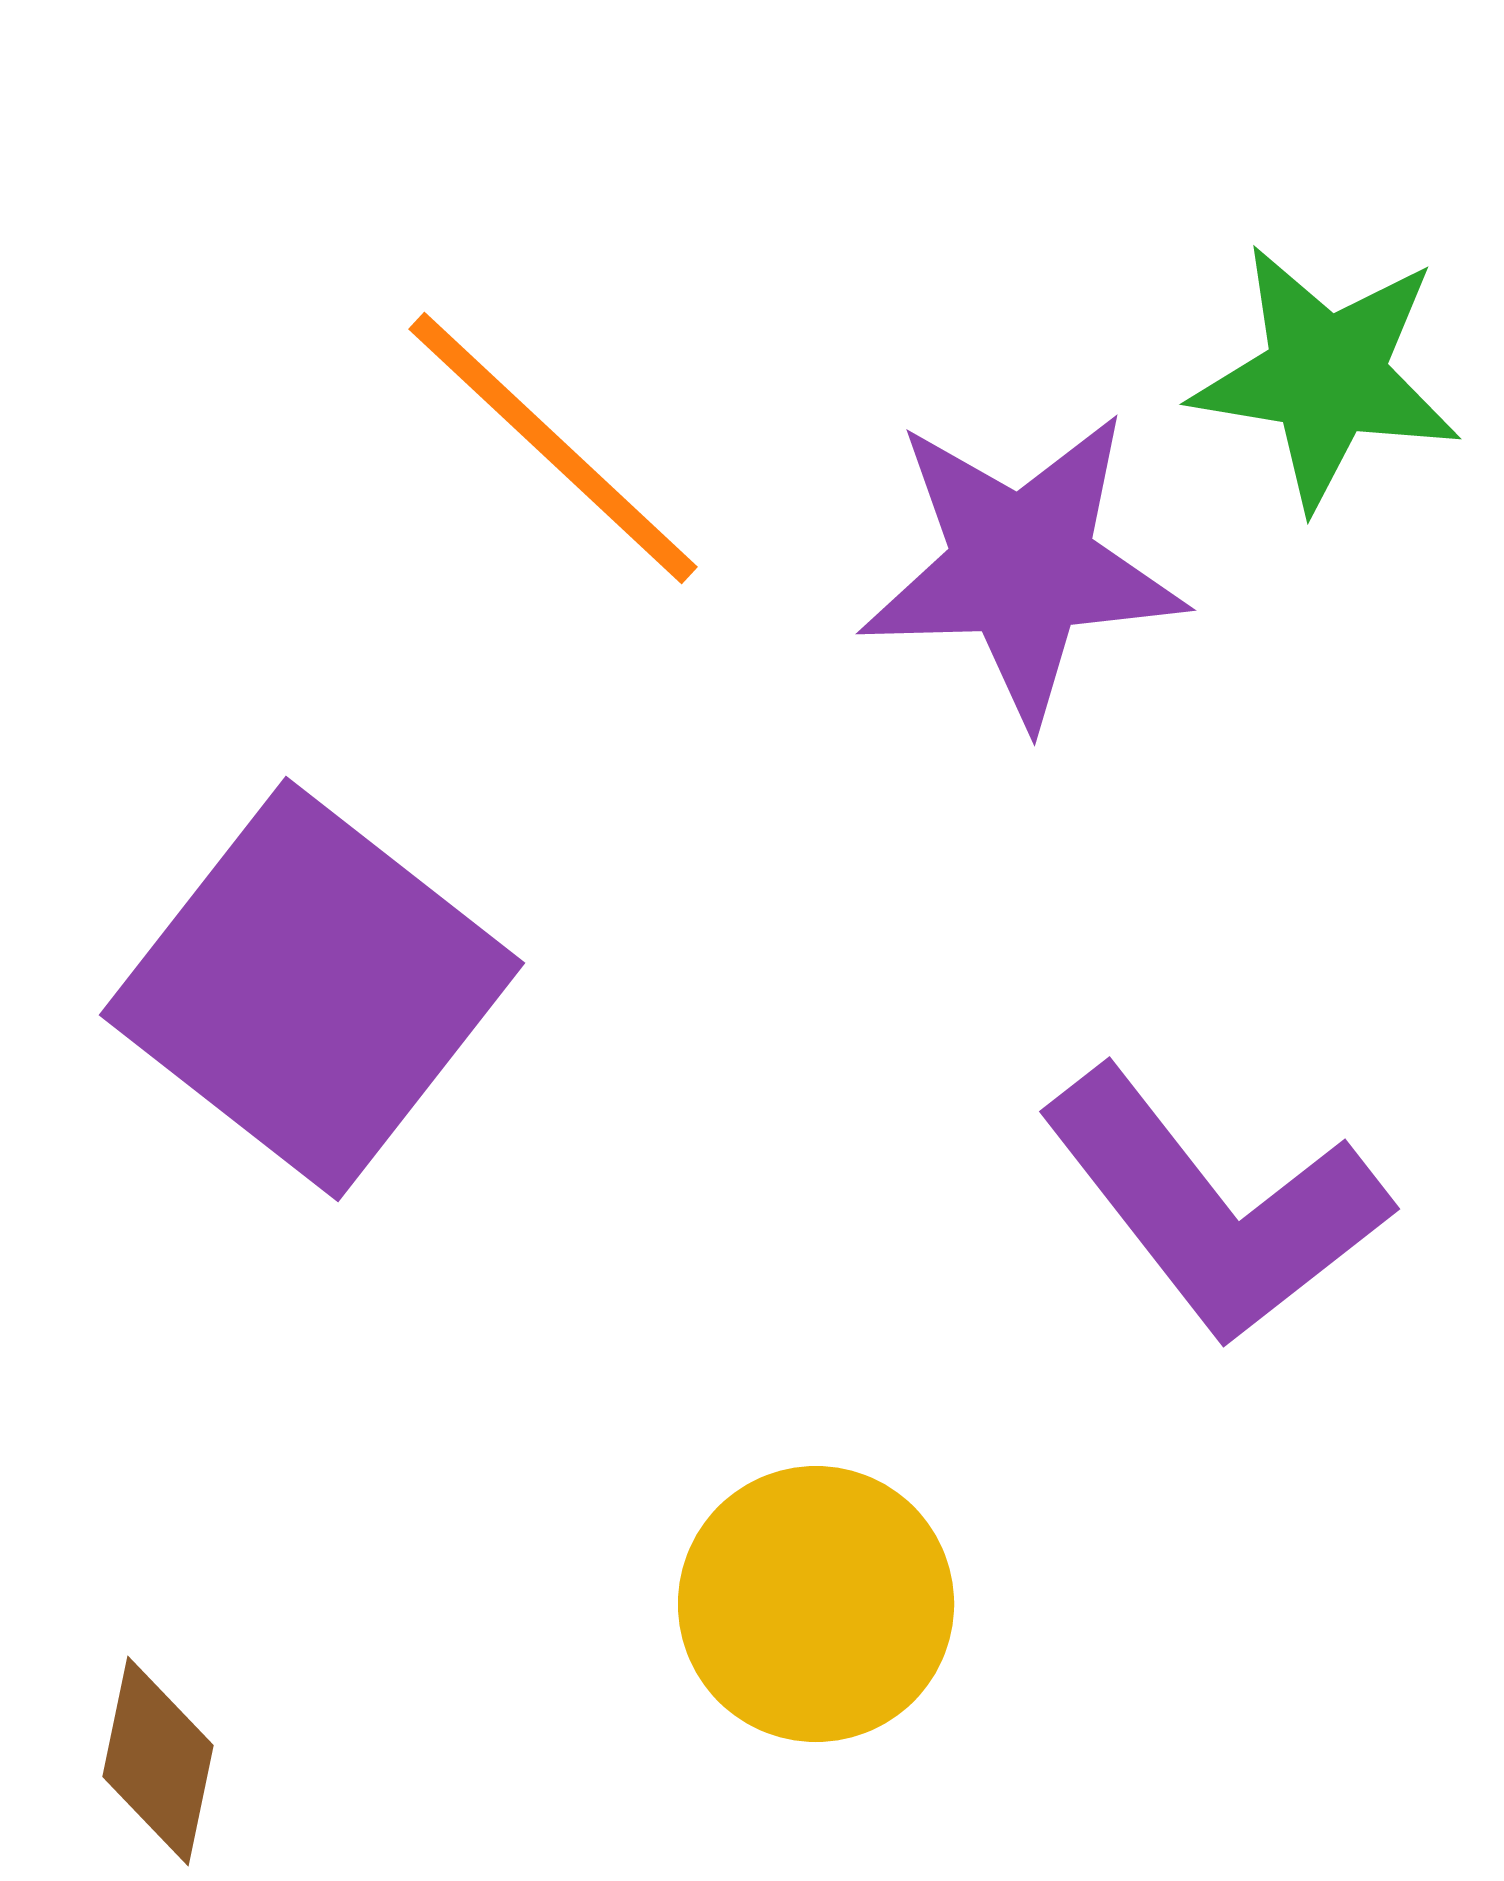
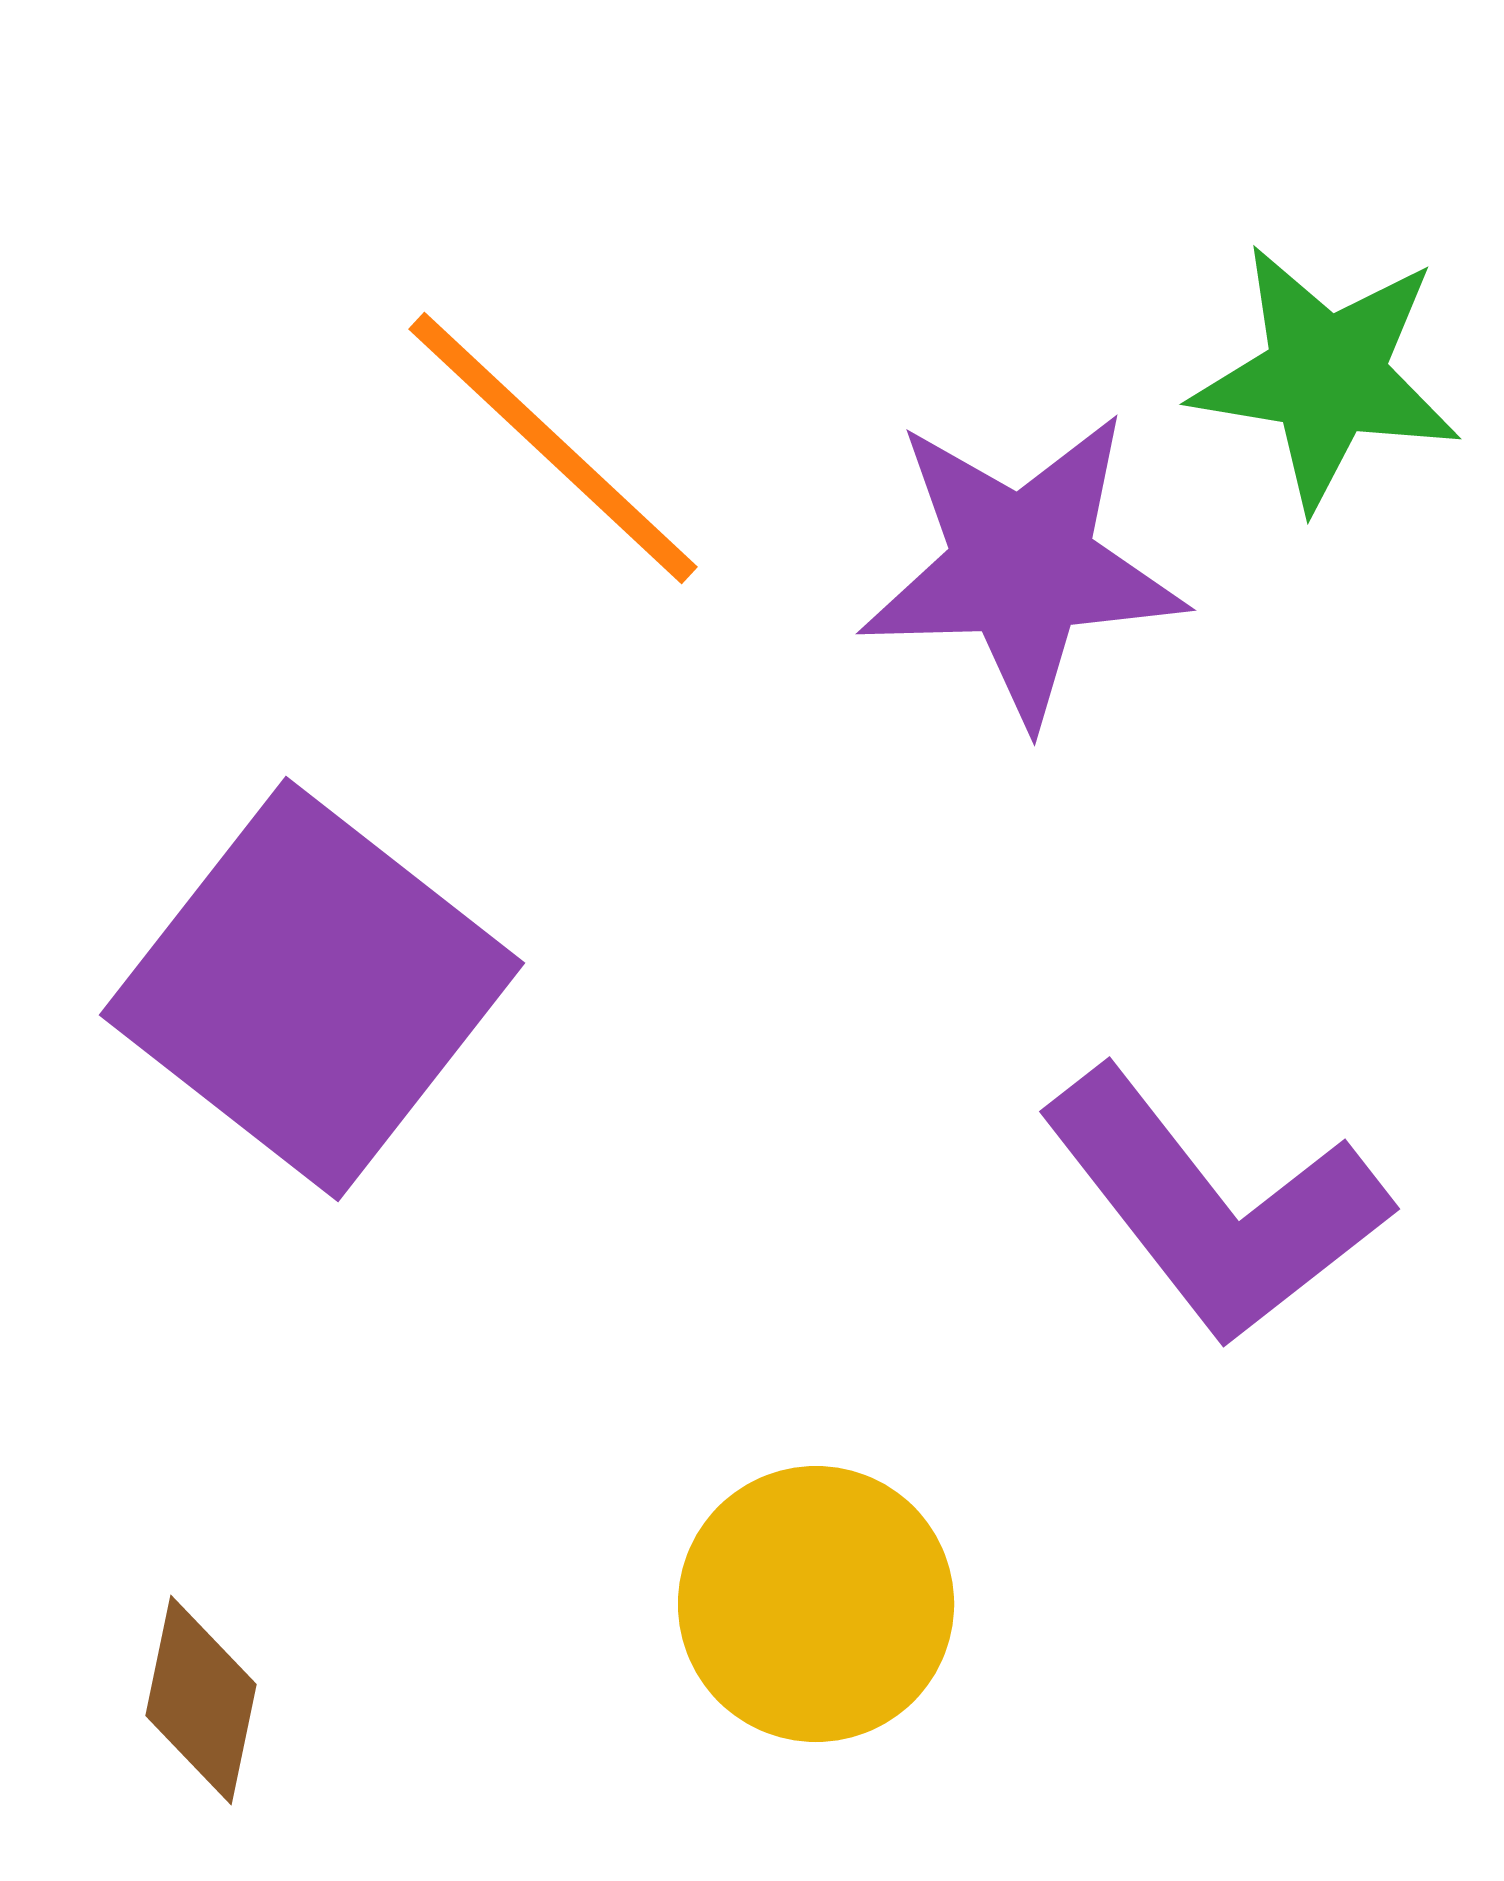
brown diamond: moved 43 px right, 61 px up
